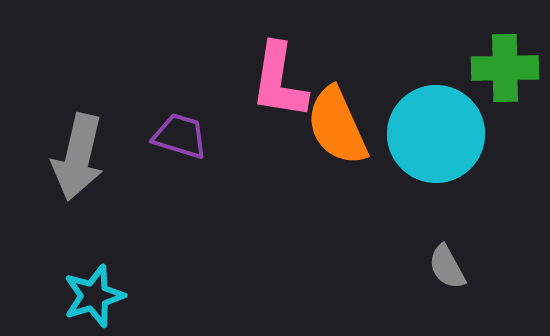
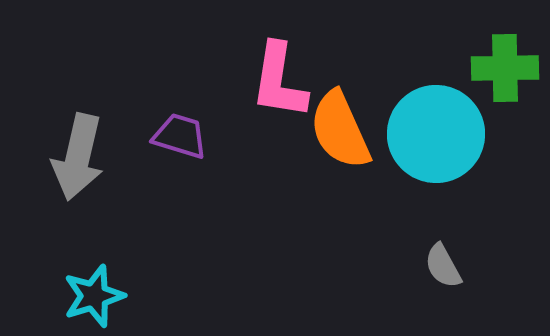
orange semicircle: moved 3 px right, 4 px down
gray semicircle: moved 4 px left, 1 px up
